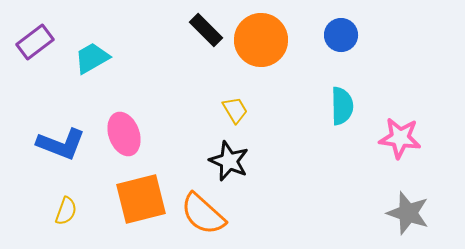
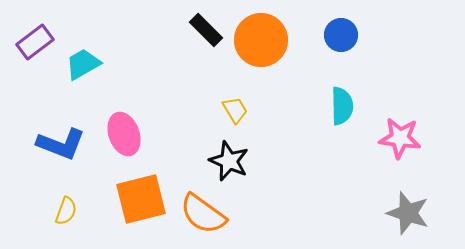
cyan trapezoid: moved 9 px left, 6 px down
orange semicircle: rotated 6 degrees counterclockwise
